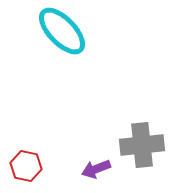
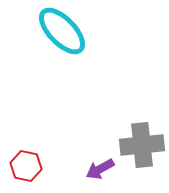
purple arrow: moved 4 px right; rotated 8 degrees counterclockwise
